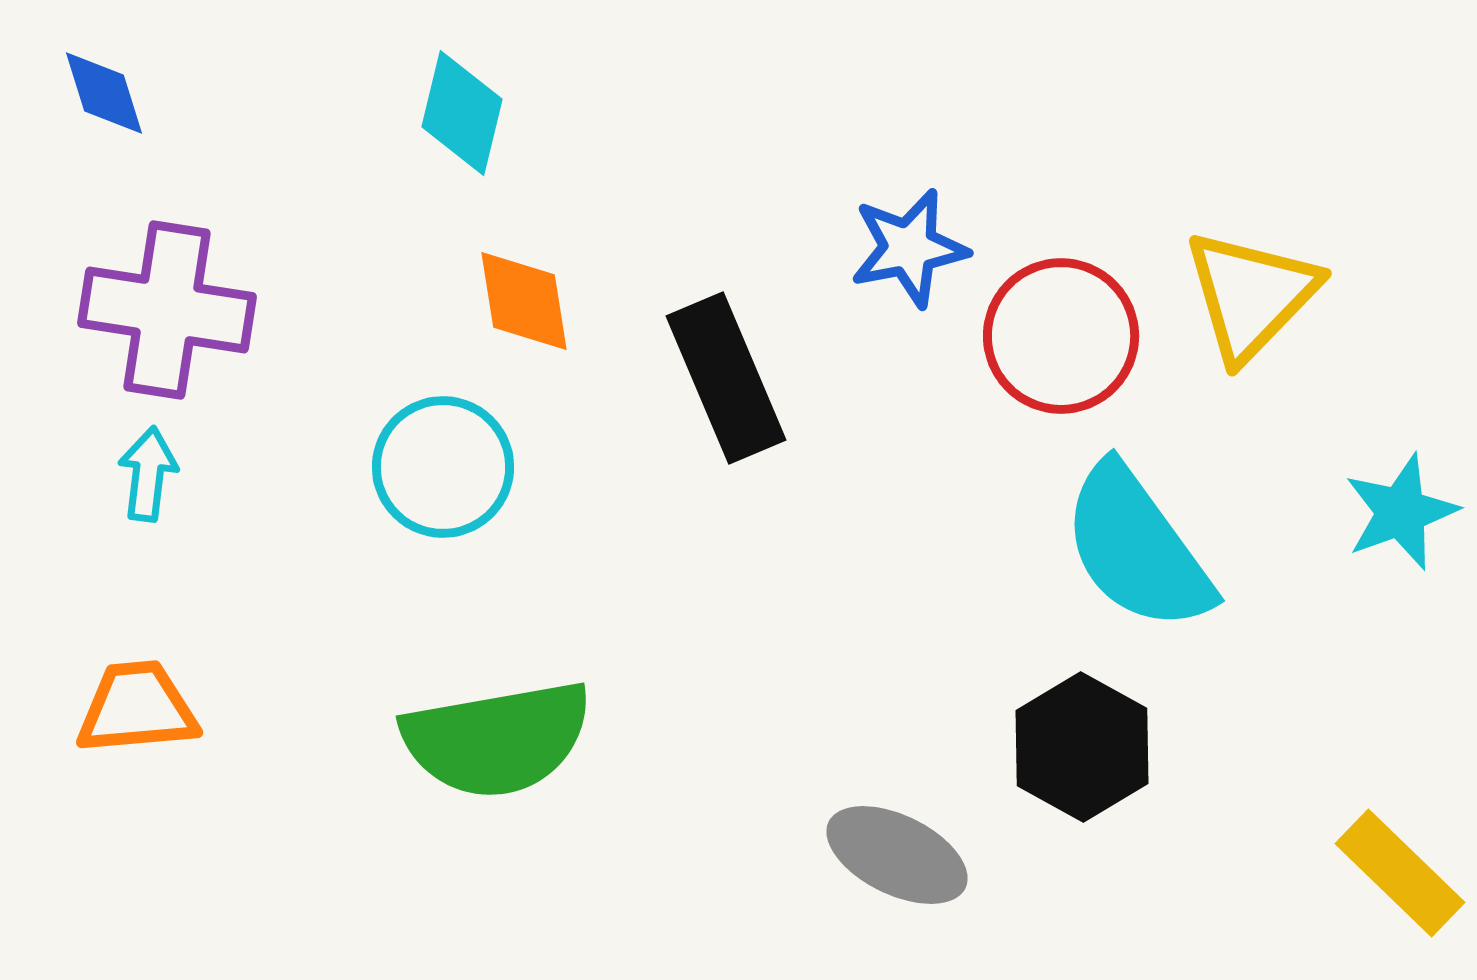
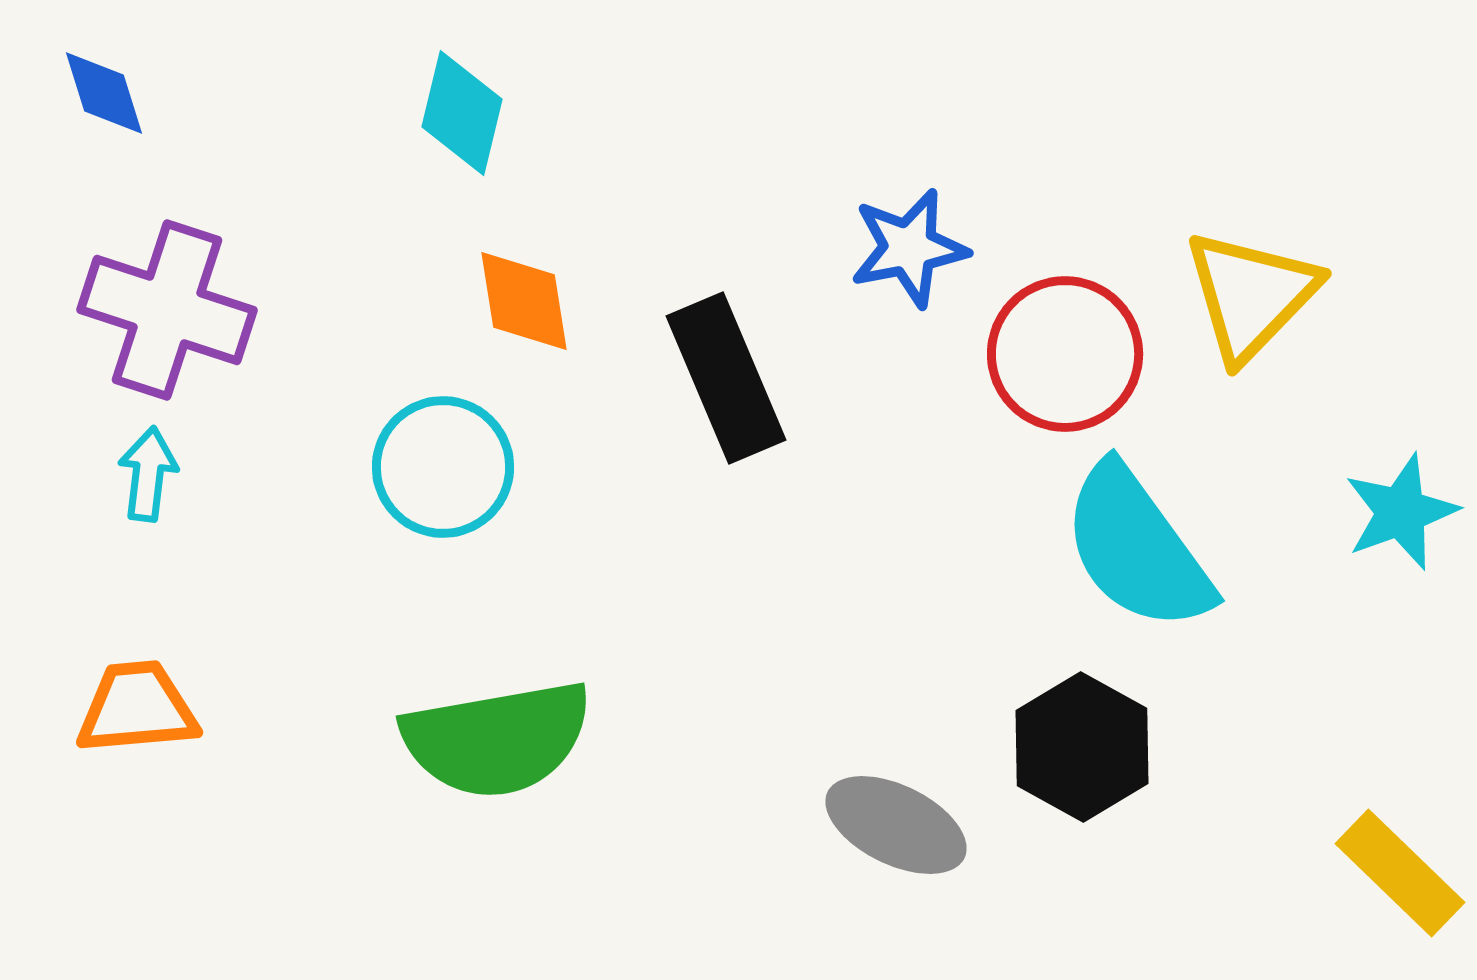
purple cross: rotated 9 degrees clockwise
red circle: moved 4 px right, 18 px down
gray ellipse: moved 1 px left, 30 px up
